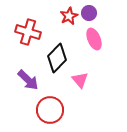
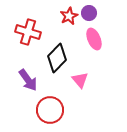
purple arrow: rotated 10 degrees clockwise
